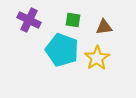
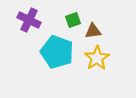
green square: rotated 28 degrees counterclockwise
brown triangle: moved 11 px left, 4 px down
cyan pentagon: moved 5 px left, 2 px down
